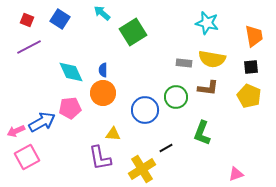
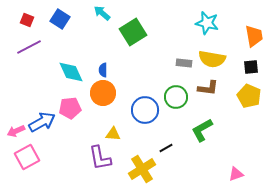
green L-shape: moved 3 px up; rotated 40 degrees clockwise
